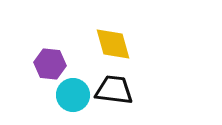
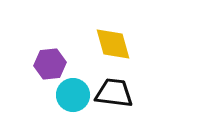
purple hexagon: rotated 12 degrees counterclockwise
black trapezoid: moved 3 px down
